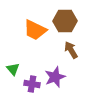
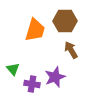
orange trapezoid: rotated 100 degrees counterclockwise
